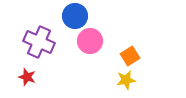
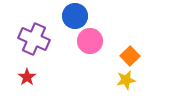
purple cross: moved 5 px left, 3 px up
orange square: rotated 12 degrees counterclockwise
red star: rotated 18 degrees clockwise
